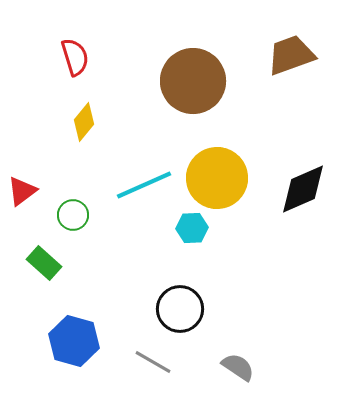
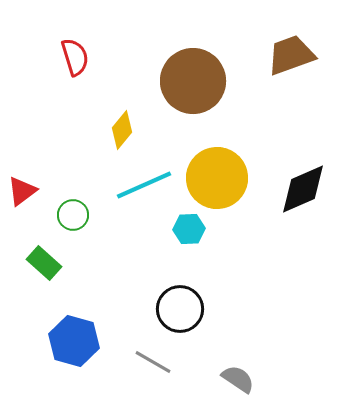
yellow diamond: moved 38 px right, 8 px down
cyan hexagon: moved 3 px left, 1 px down
gray semicircle: moved 12 px down
